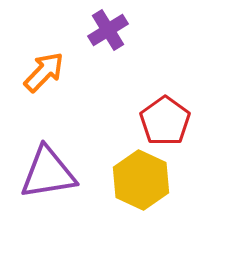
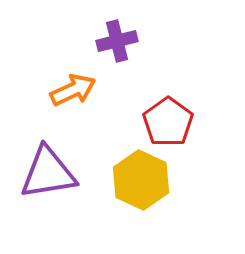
purple cross: moved 9 px right, 11 px down; rotated 18 degrees clockwise
orange arrow: moved 29 px right, 18 px down; rotated 21 degrees clockwise
red pentagon: moved 3 px right, 1 px down
